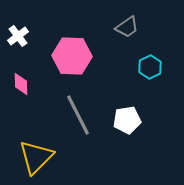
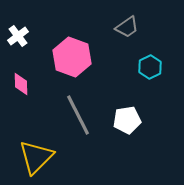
pink hexagon: moved 1 px down; rotated 18 degrees clockwise
